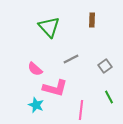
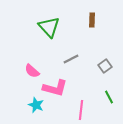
pink semicircle: moved 3 px left, 2 px down
